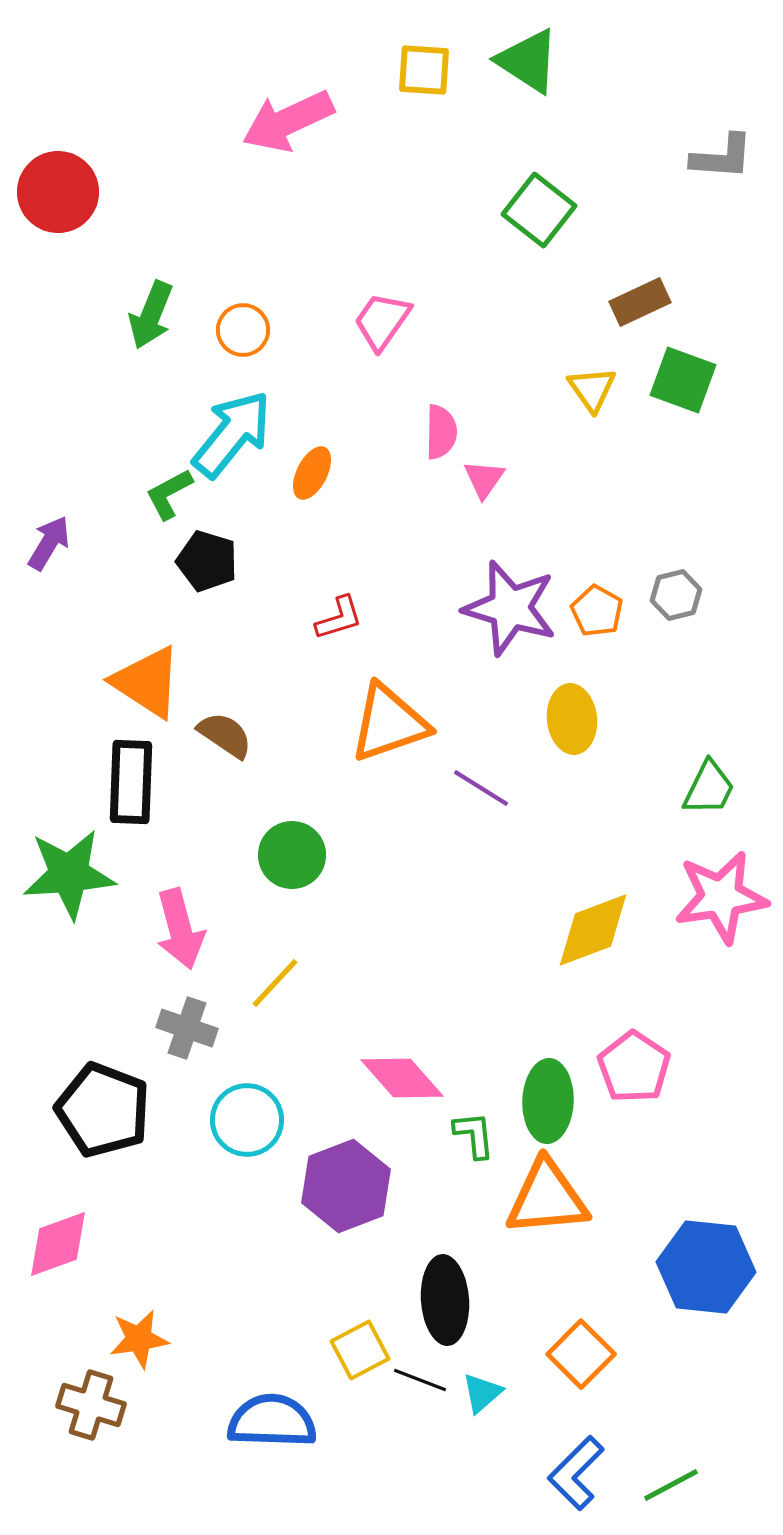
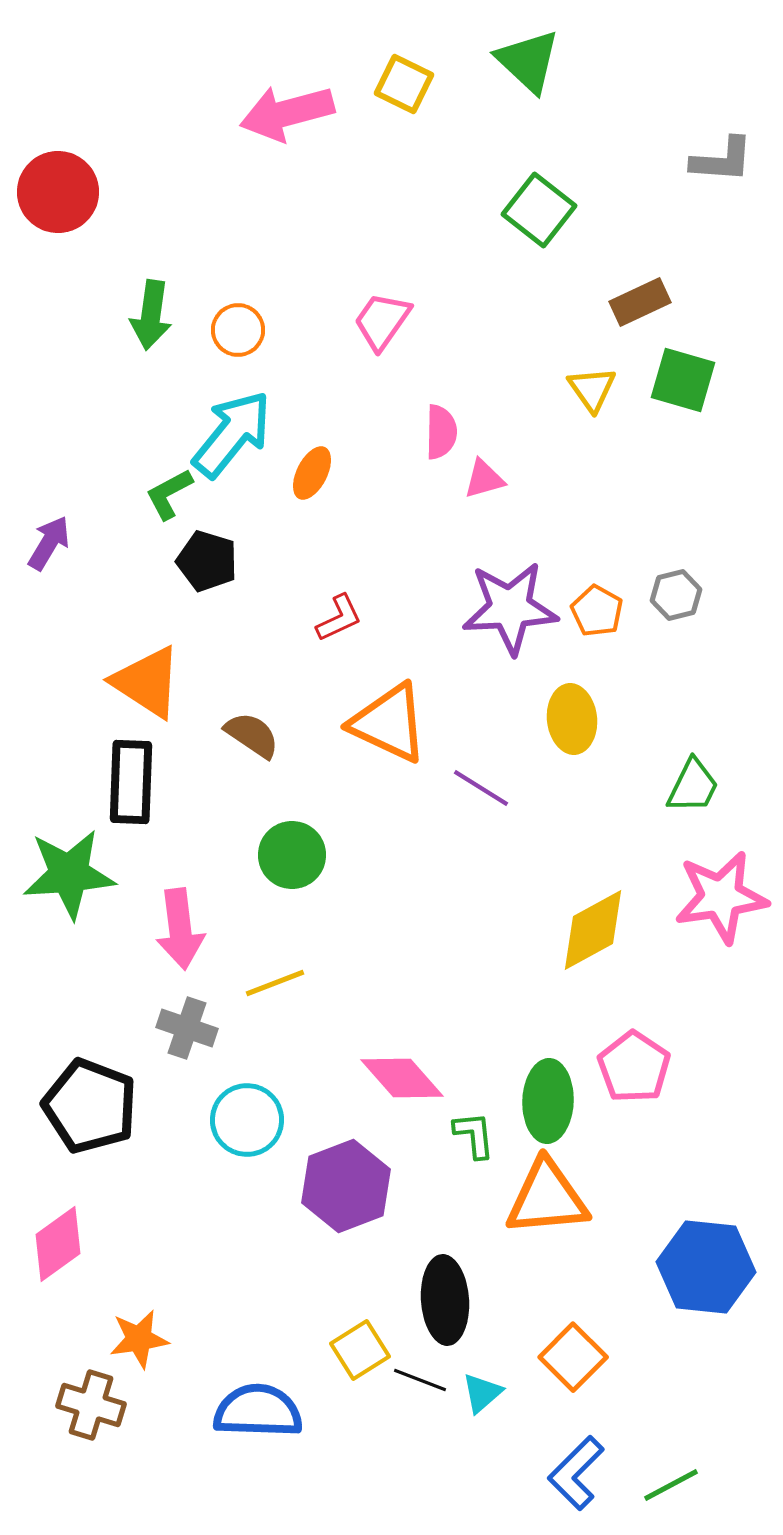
green triangle at (528, 61): rotated 10 degrees clockwise
yellow square at (424, 70): moved 20 px left, 14 px down; rotated 22 degrees clockwise
pink arrow at (288, 121): moved 1 px left, 8 px up; rotated 10 degrees clockwise
gray L-shape at (722, 157): moved 3 px down
green arrow at (151, 315): rotated 14 degrees counterclockwise
orange circle at (243, 330): moved 5 px left
green square at (683, 380): rotated 4 degrees counterclockwise
pink triangle at (484, 479): rotated 39 degrees clockwise
purple star at (510, 608): rotated 20 degrees counterclockwise
red L-shape at (339, 618): rotated 8 degrees counterclockwise
orange triangle at (389, 723): rotated 44 degrees clockwise
brown semicircle at (225, 735): moved 27 px right
green trapezoid at (709, 788): moved 16 px left, 2 px up
pink arrow at (180, 929): rotated 8 degrees clockwise
yellow diamond at (593, 930): rotated 8 degrees counterclockwise
yellow line at (275, 983): rotated 26 degrees clockwise
black pentagon at (103, 1110): moved 13 px left, 4 px up
pink diamond at (58, 1244): rotated 16 degrees counterclockwise
yellow square at (360, 1350): rotated 4 degrees counterclockwise
orange square at (581, 1354): moved 8 px left, 3 px down
blue semicircle at (272, 1421): moved 14 px left, 10 px up
